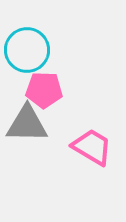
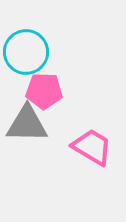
cyan circle: moved 1 px left, 2 px down
pink pentagon: moved 1 px down
